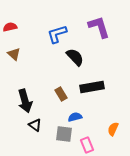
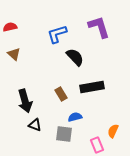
black triangle: rotated 16 degrees counterclockwise
orange semicircle: moved 2 px down
pink rectangle: moved 10 px right
